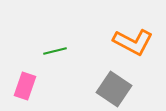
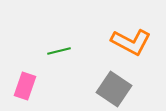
orange L-shape: moved 2 px left
green line: moved 4 px right
